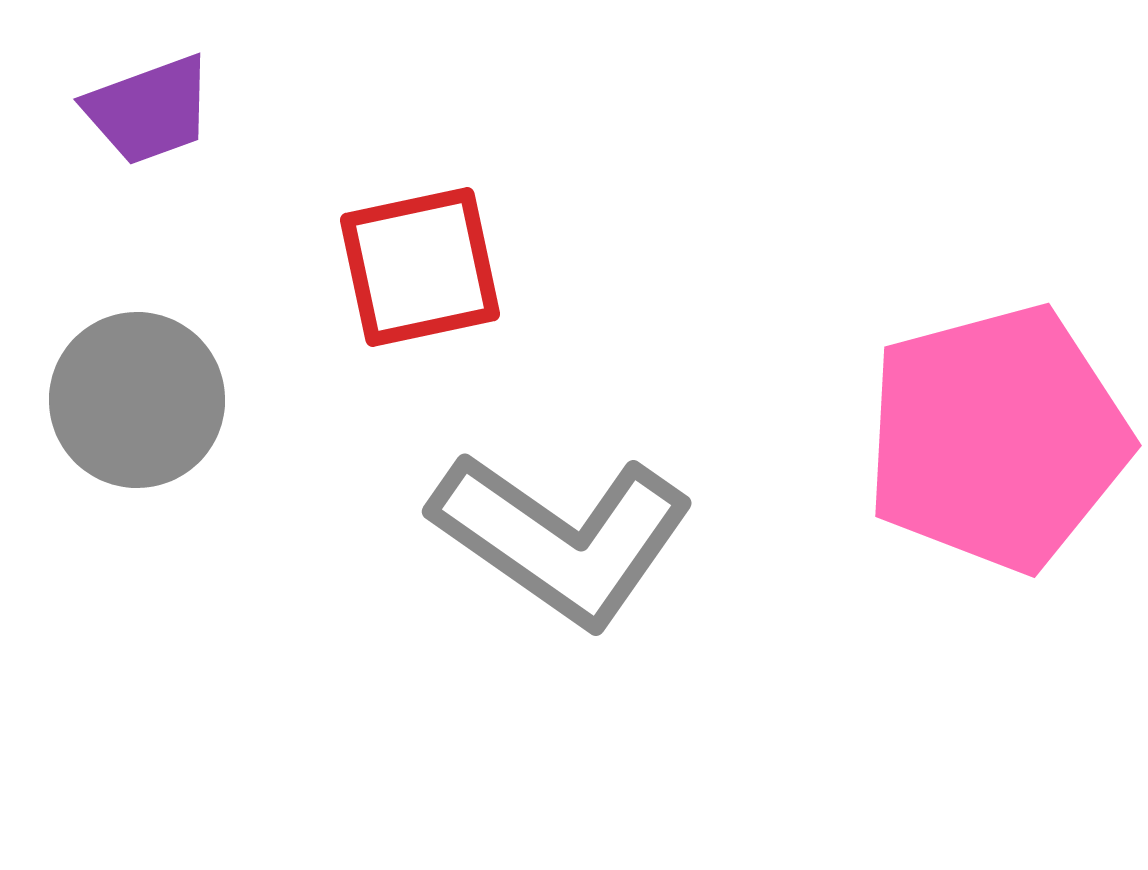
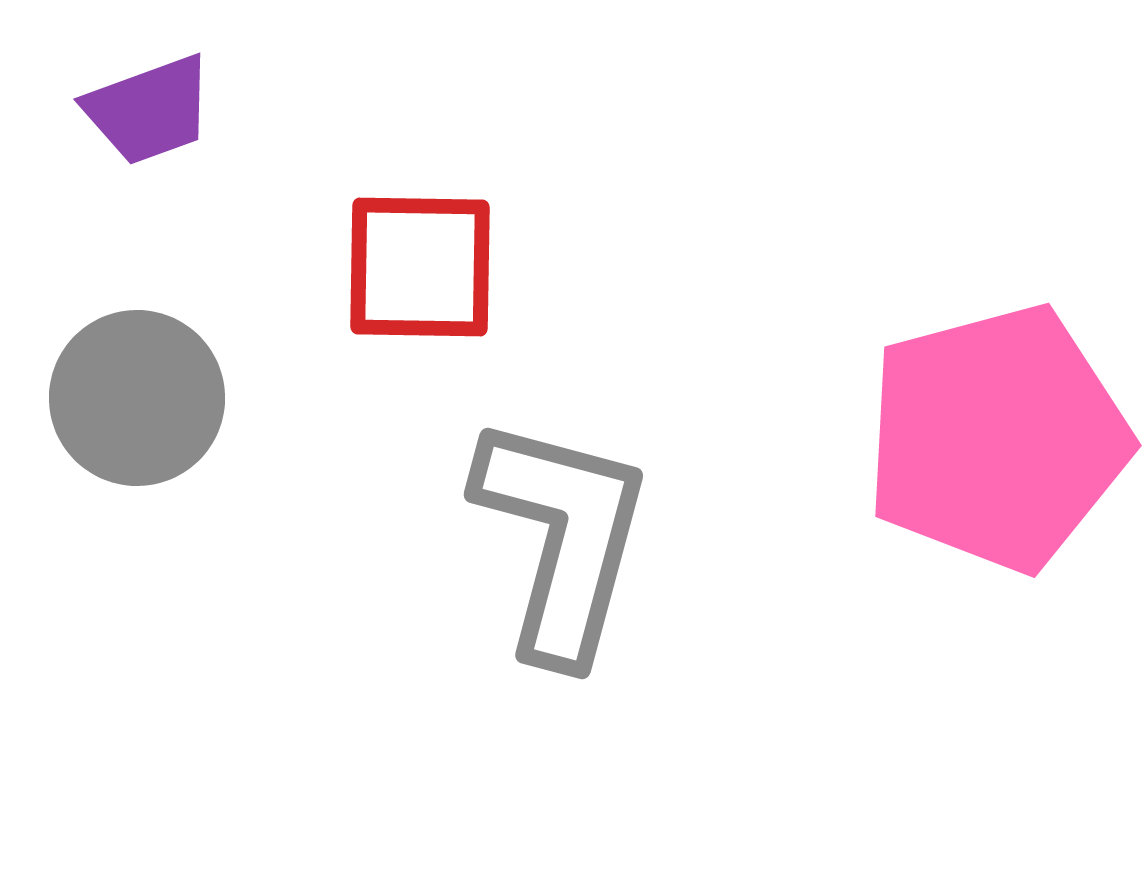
red square: rotated 13 degrees clockwise
gray circle: moved 2 px up
gray L-shape: rotated 110 degrees counterclockwise
